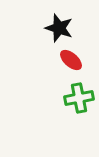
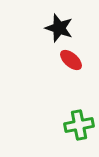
green cross: moved 27 px down
